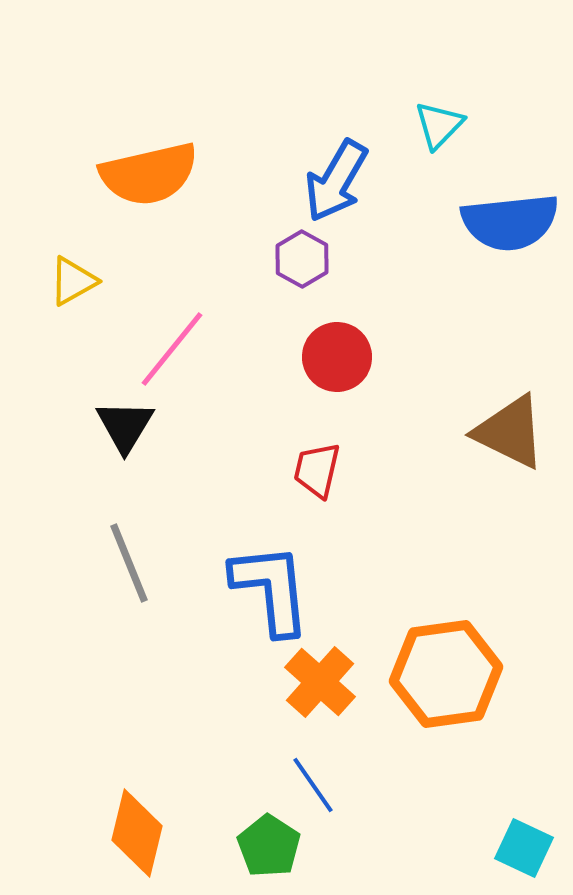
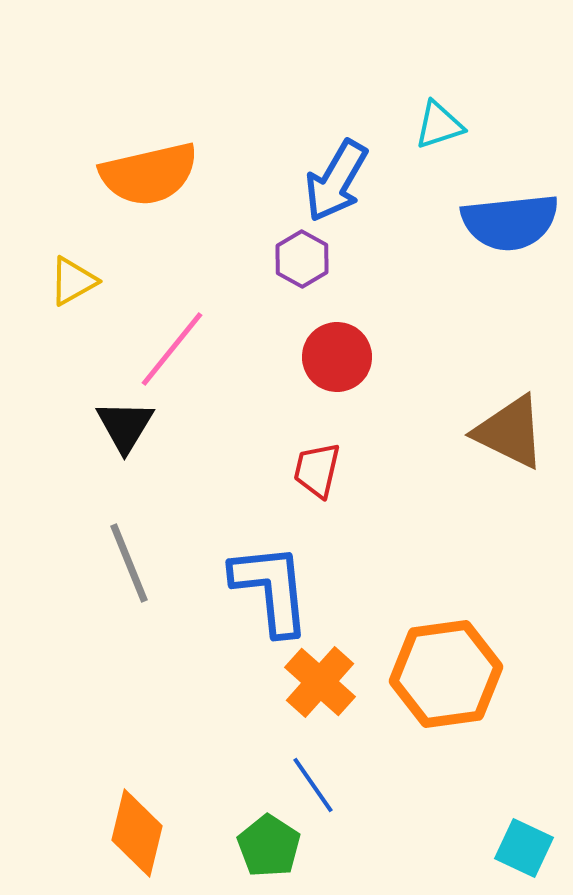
cyan triangle: rotated 28 degrees clockwise
